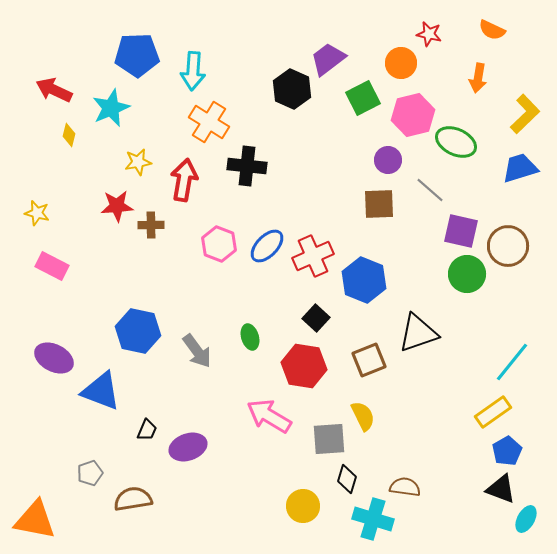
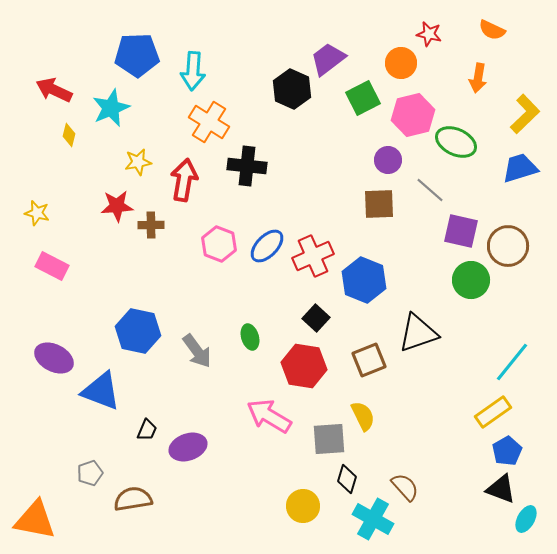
green circle at (467, 274): moved 4 px right, 6 px down
brown semicircle at (405, 487): rotated 40 degrees clockwise
cyan cross at (373, 519): rotated 12 degrees clockwise
